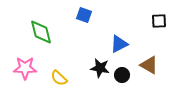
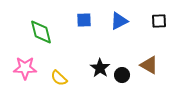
blue square: moved 5 px down; rotated 21 degrees counterclockwise
blue triangle: moved 23 px up
black star: rotated 24 degrees clockwise
